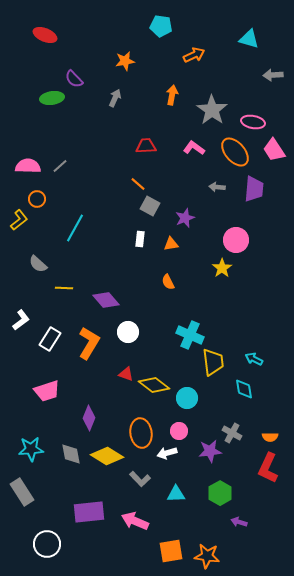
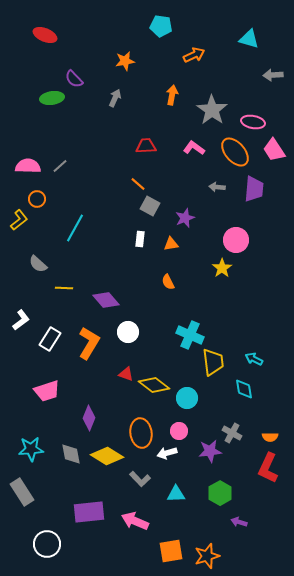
orange star at (207, 556): rotated 25 degrees counterclockwise
